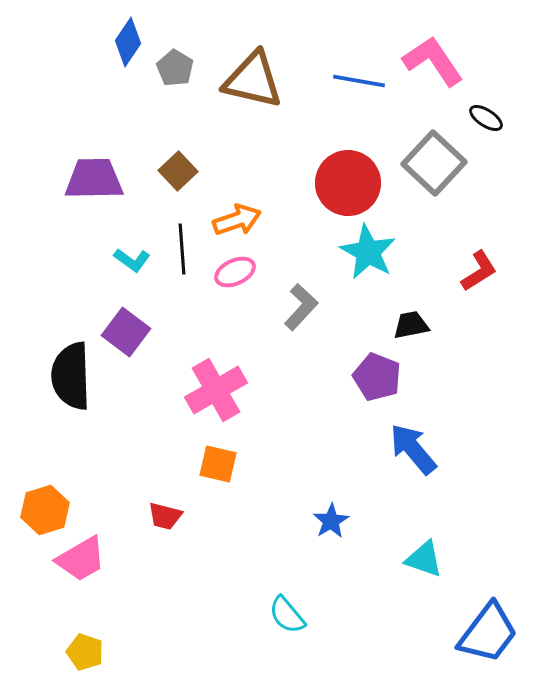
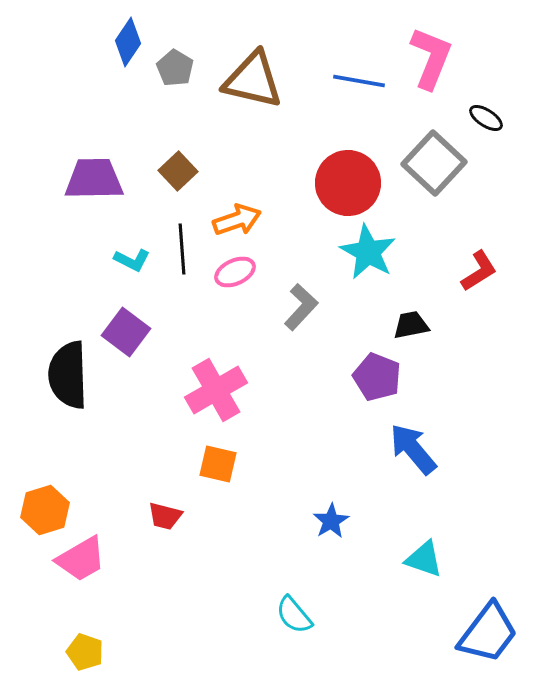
pink L-shape: moved 2 px left, 3 px up; rotated 56 degrees clockwise
cyan L-shape: rotated 9 degrees counterclockwise
black semicircle: moved 3 px left, 1 px up
cyan semicircle: moved 7 px right
